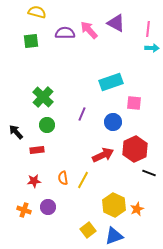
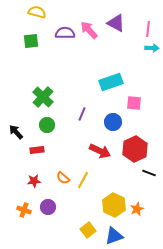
red arrow: moved 3 px left, 4 px up; rotated 50 degrees clockwise
orange semicircle: rotated 40 degrees counterclockwise
